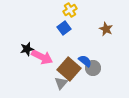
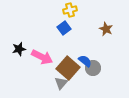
yellow cross: rotated 16 degrees clockwise
black star: moved 8 px left
brown square: moved 1 px left, 1 px up
